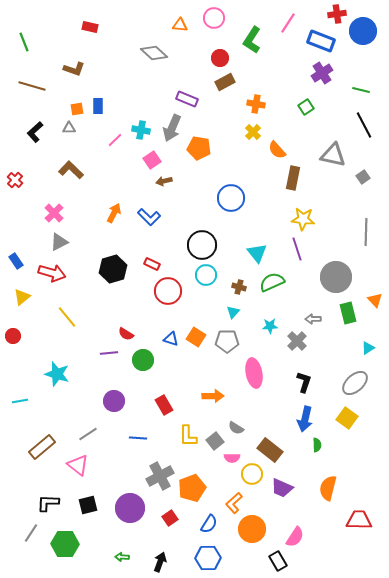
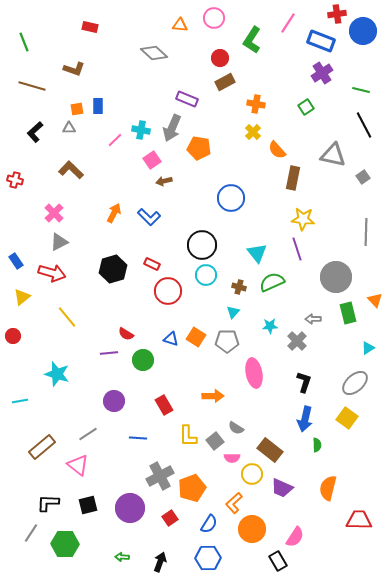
red cross at (15, 180): rotated 28 degrees counterclockwise
